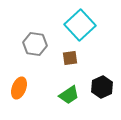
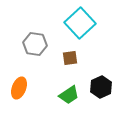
cyan square: moved 2 px up
black hexagon: moved 1 px left
